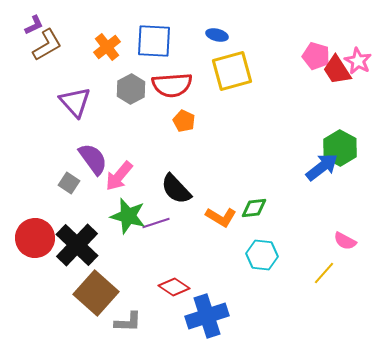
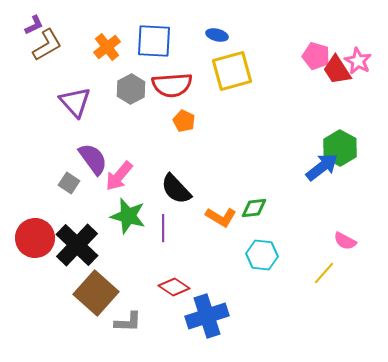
purple line: moved 7 px right, 5 px down; rotated 72 degrees counterclockwise
